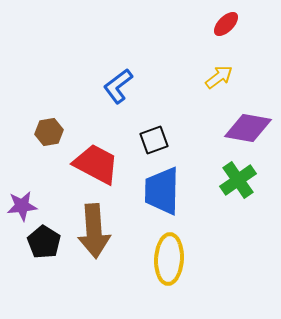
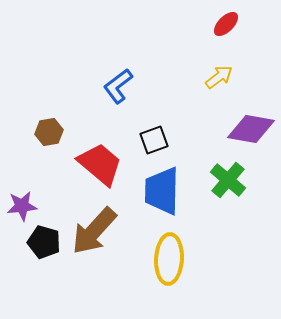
purple diamond: moved 3 px right, 1 px down
red trapezoid: moved 4 px right; rotated 12 degrees clockwise
green cross: moved 10 px left; rotated 15 degrees counterclockwise
brown arrow: rotated 46 degrees clockwise
black pentagon: rotated 16 degrees counterclockwise
